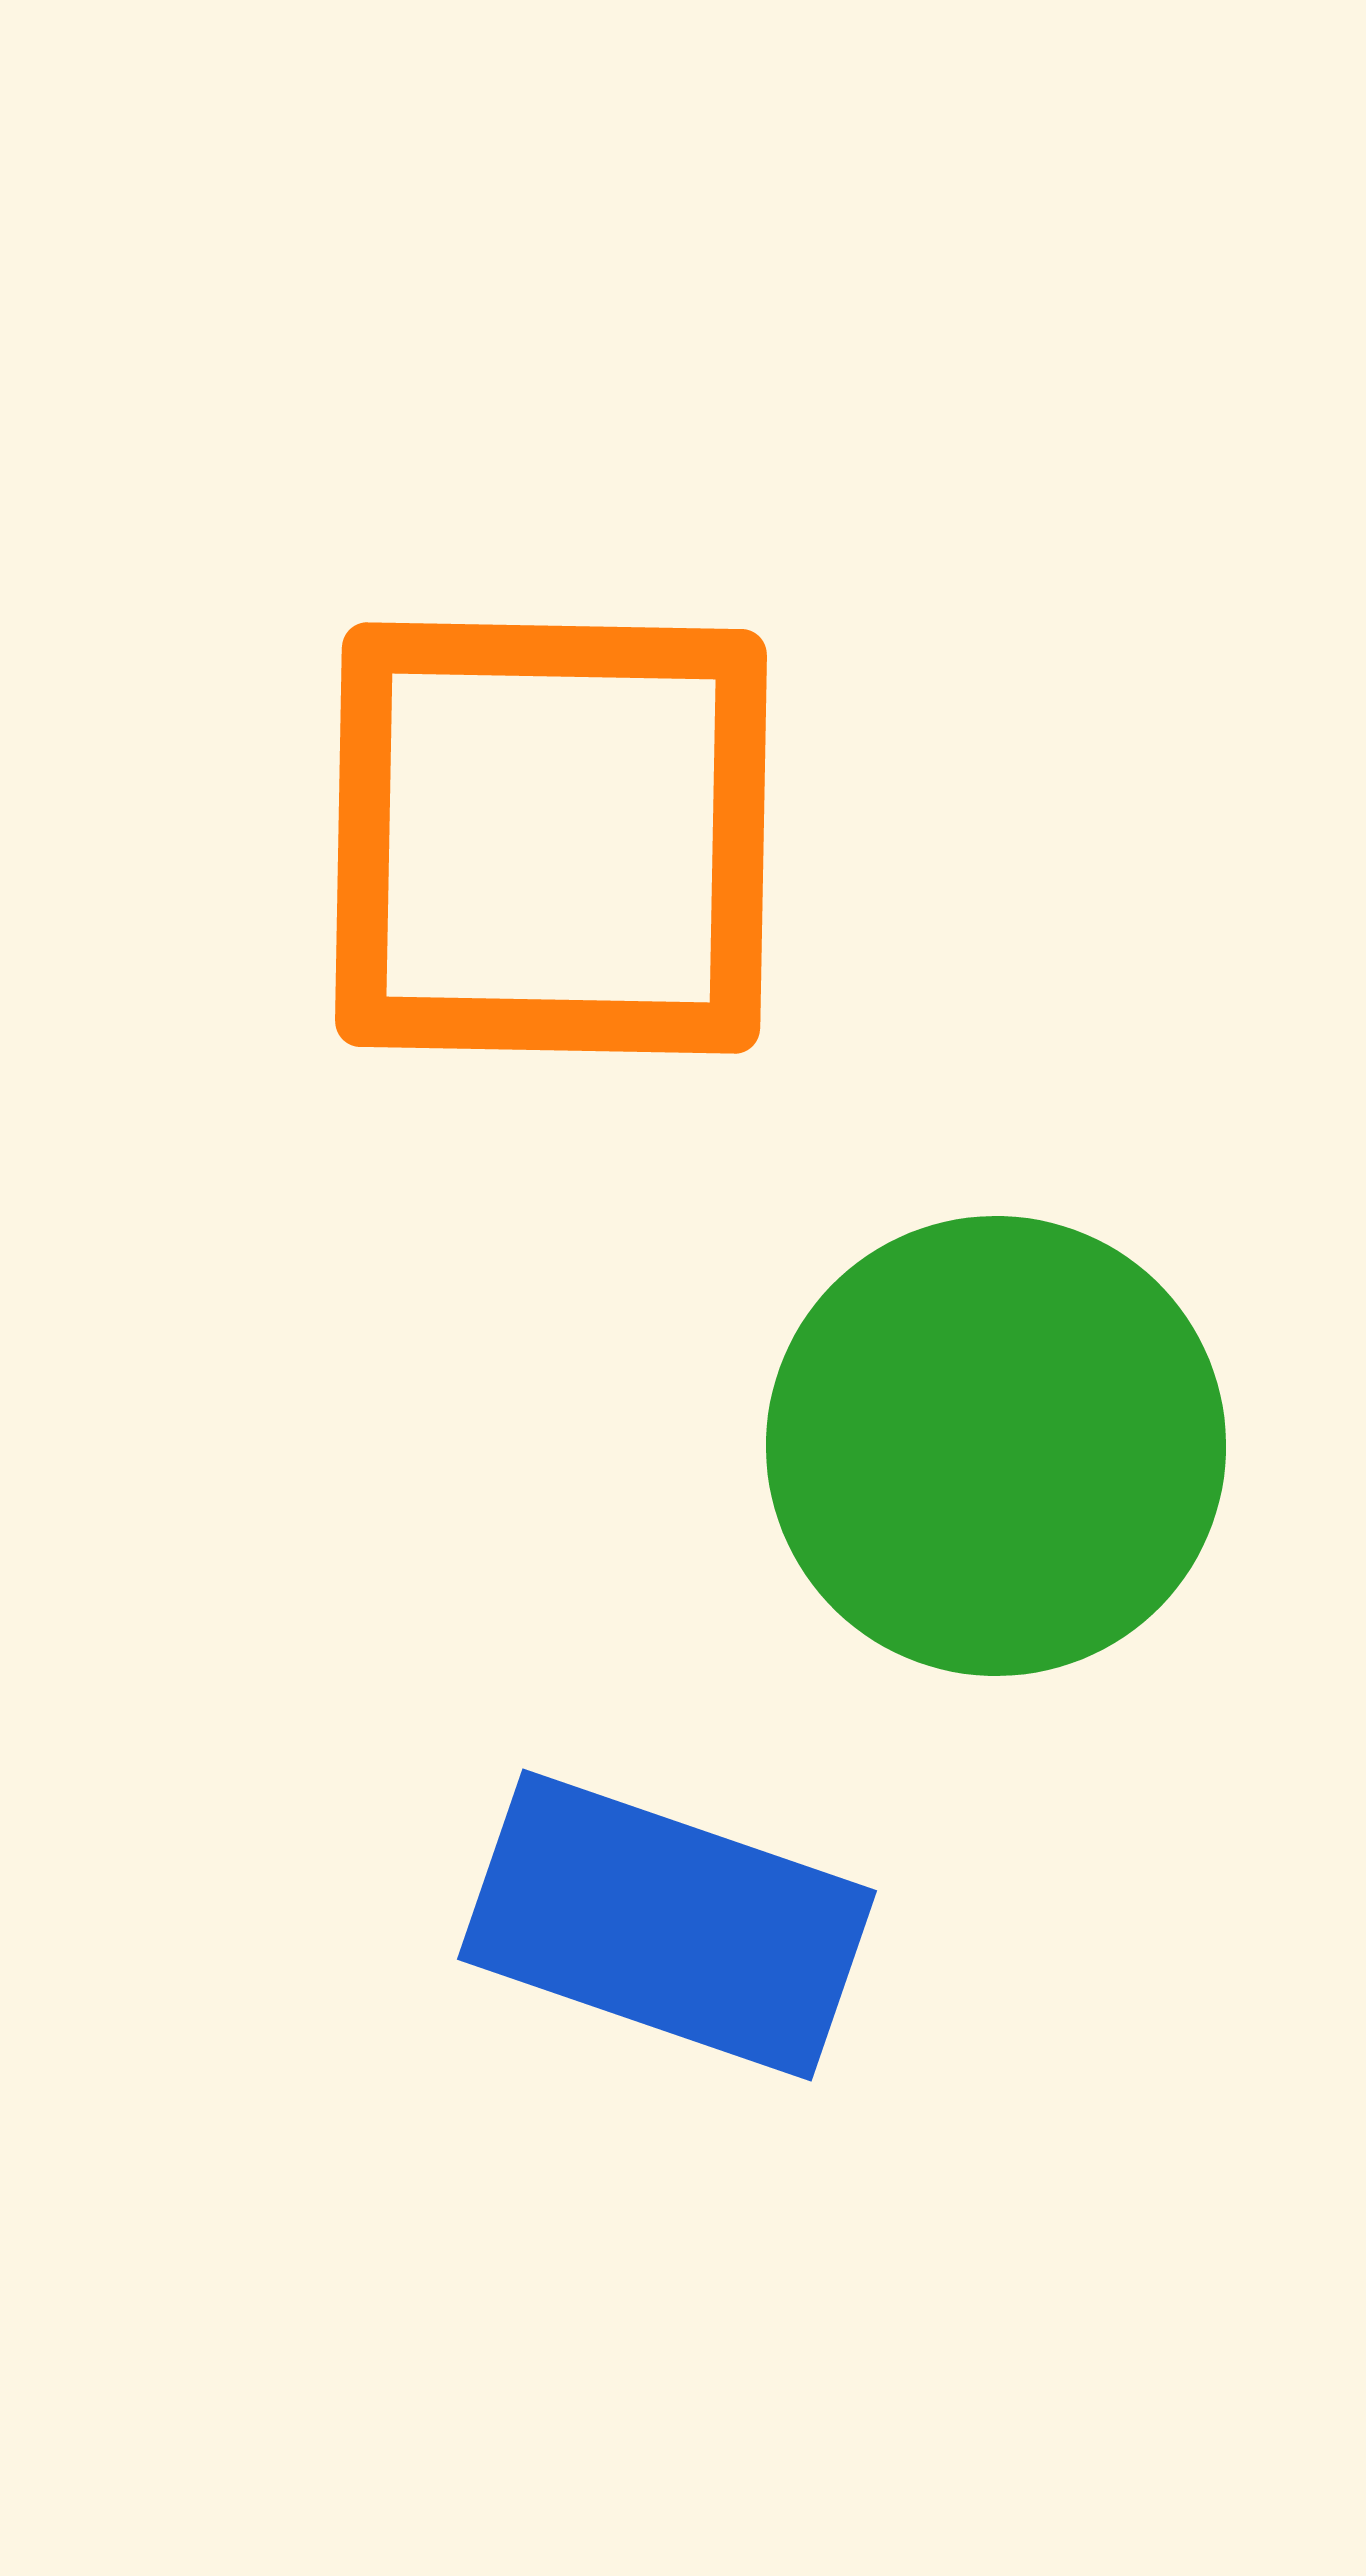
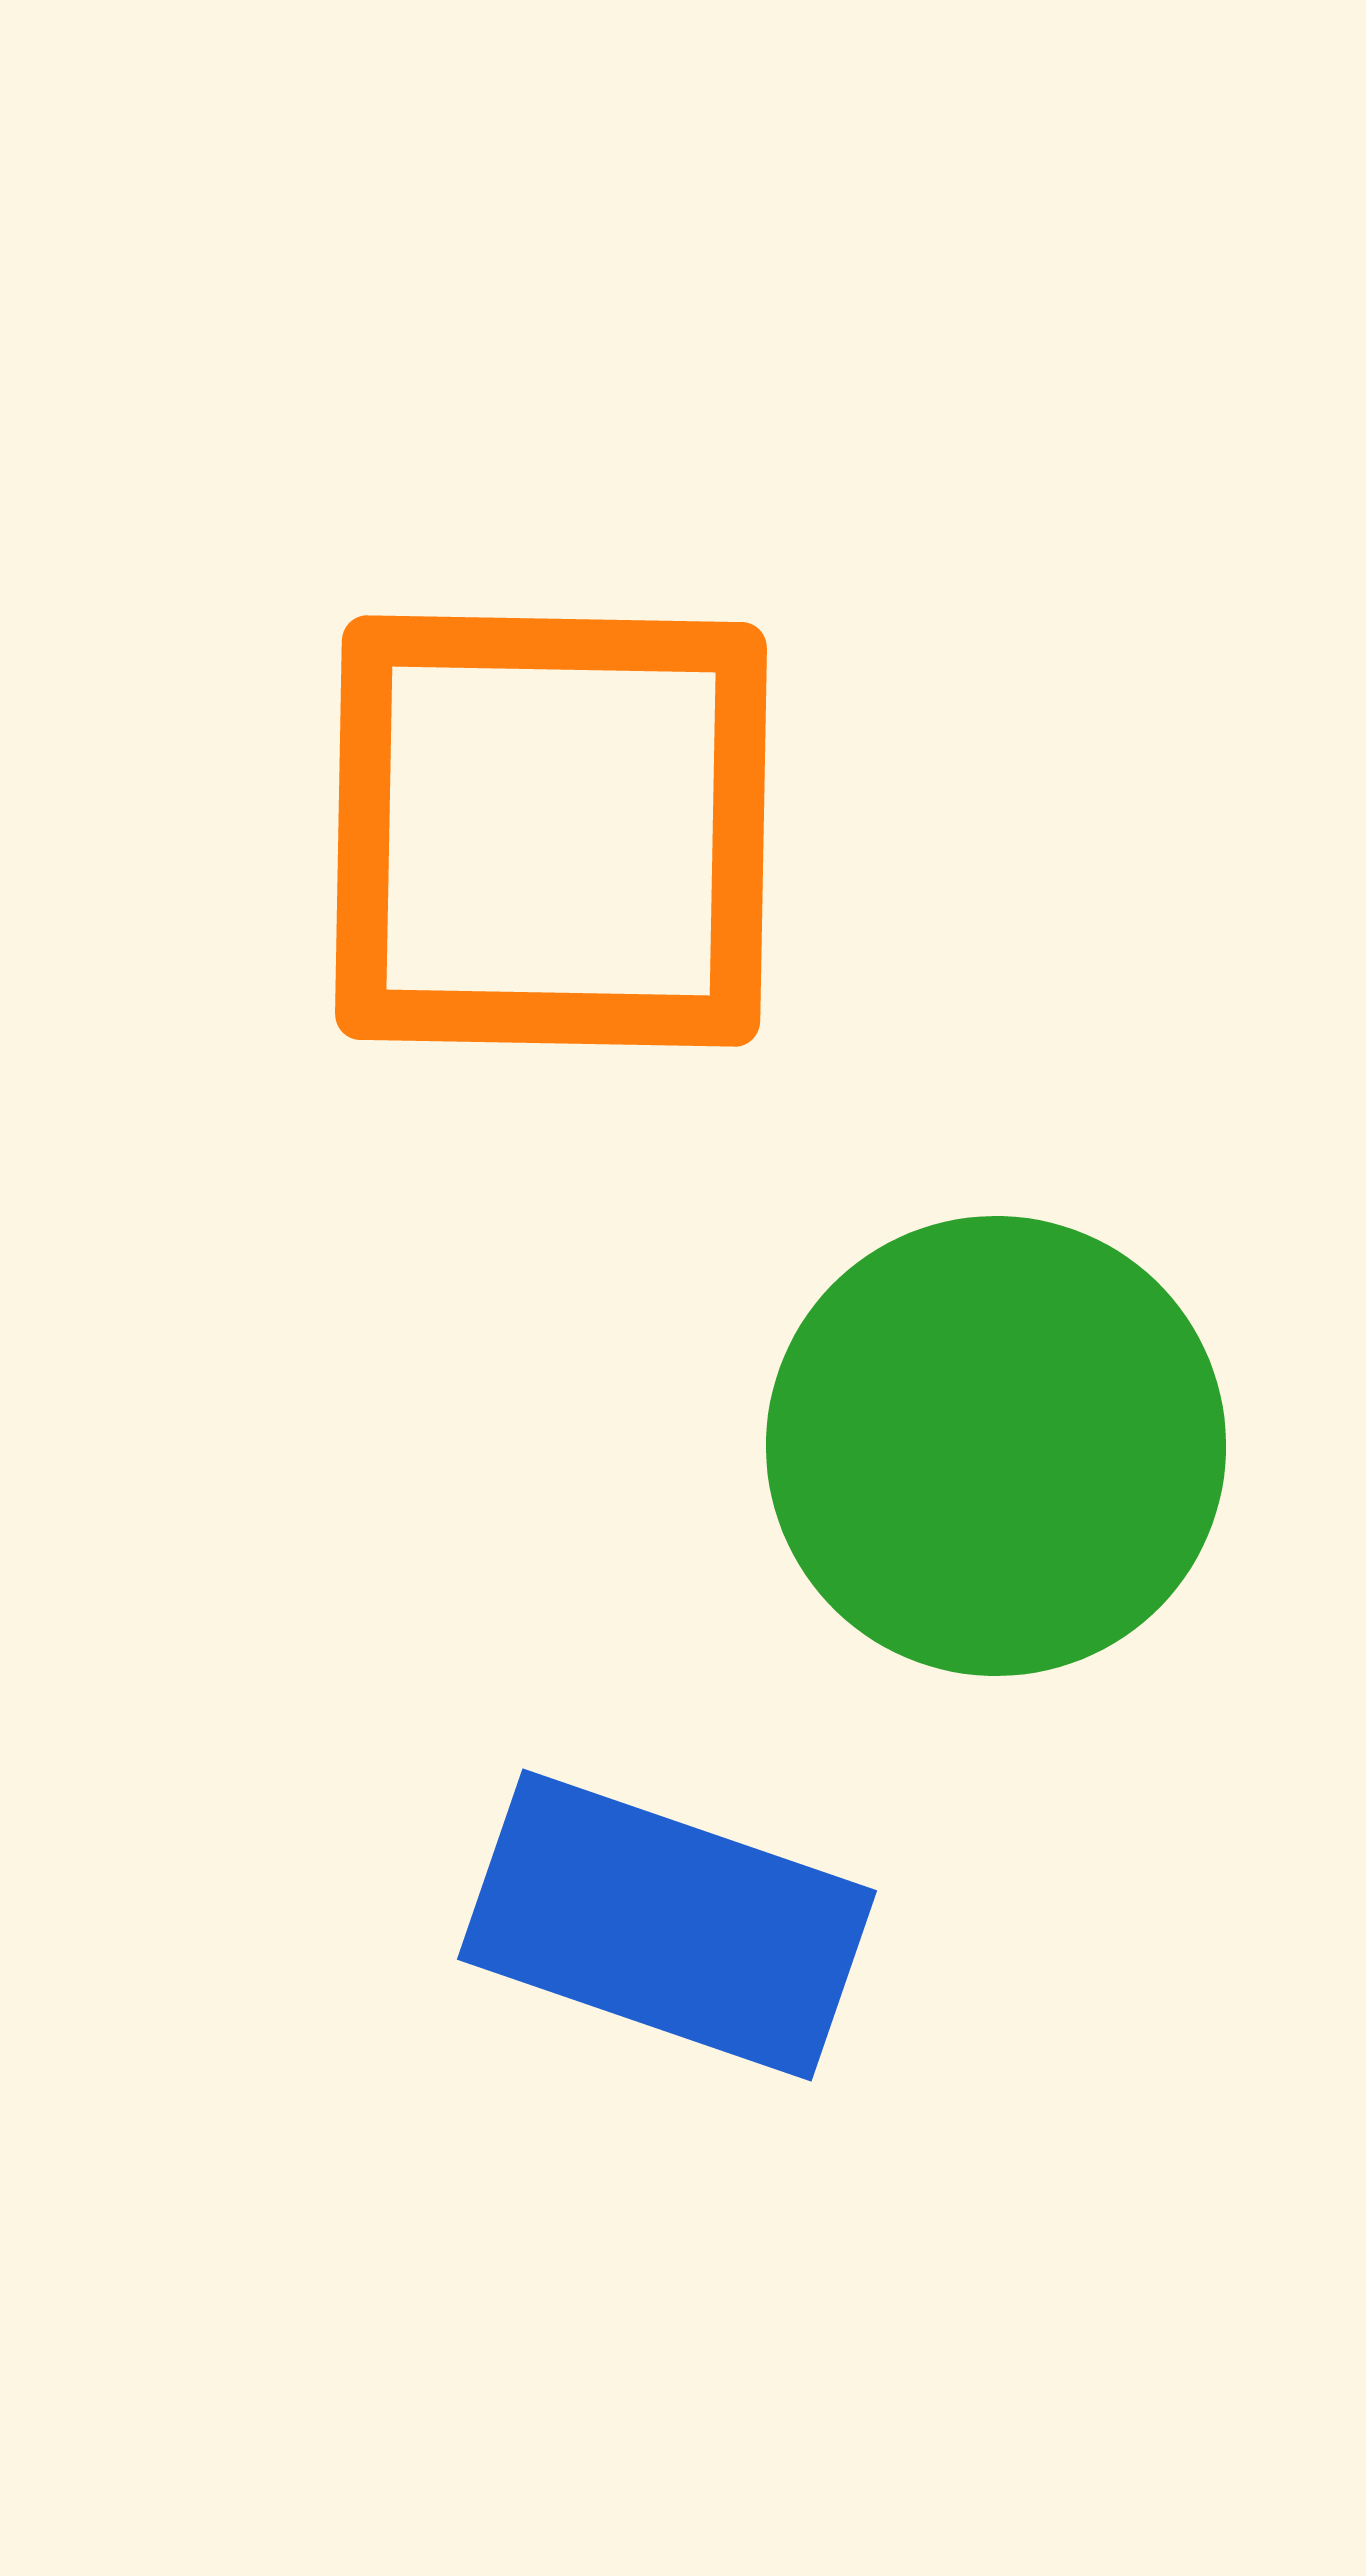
orange square: moved 7 px up
